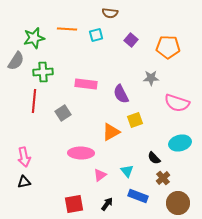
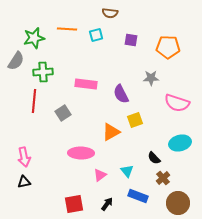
purple square: rotated 32 degrees counterclockwise
